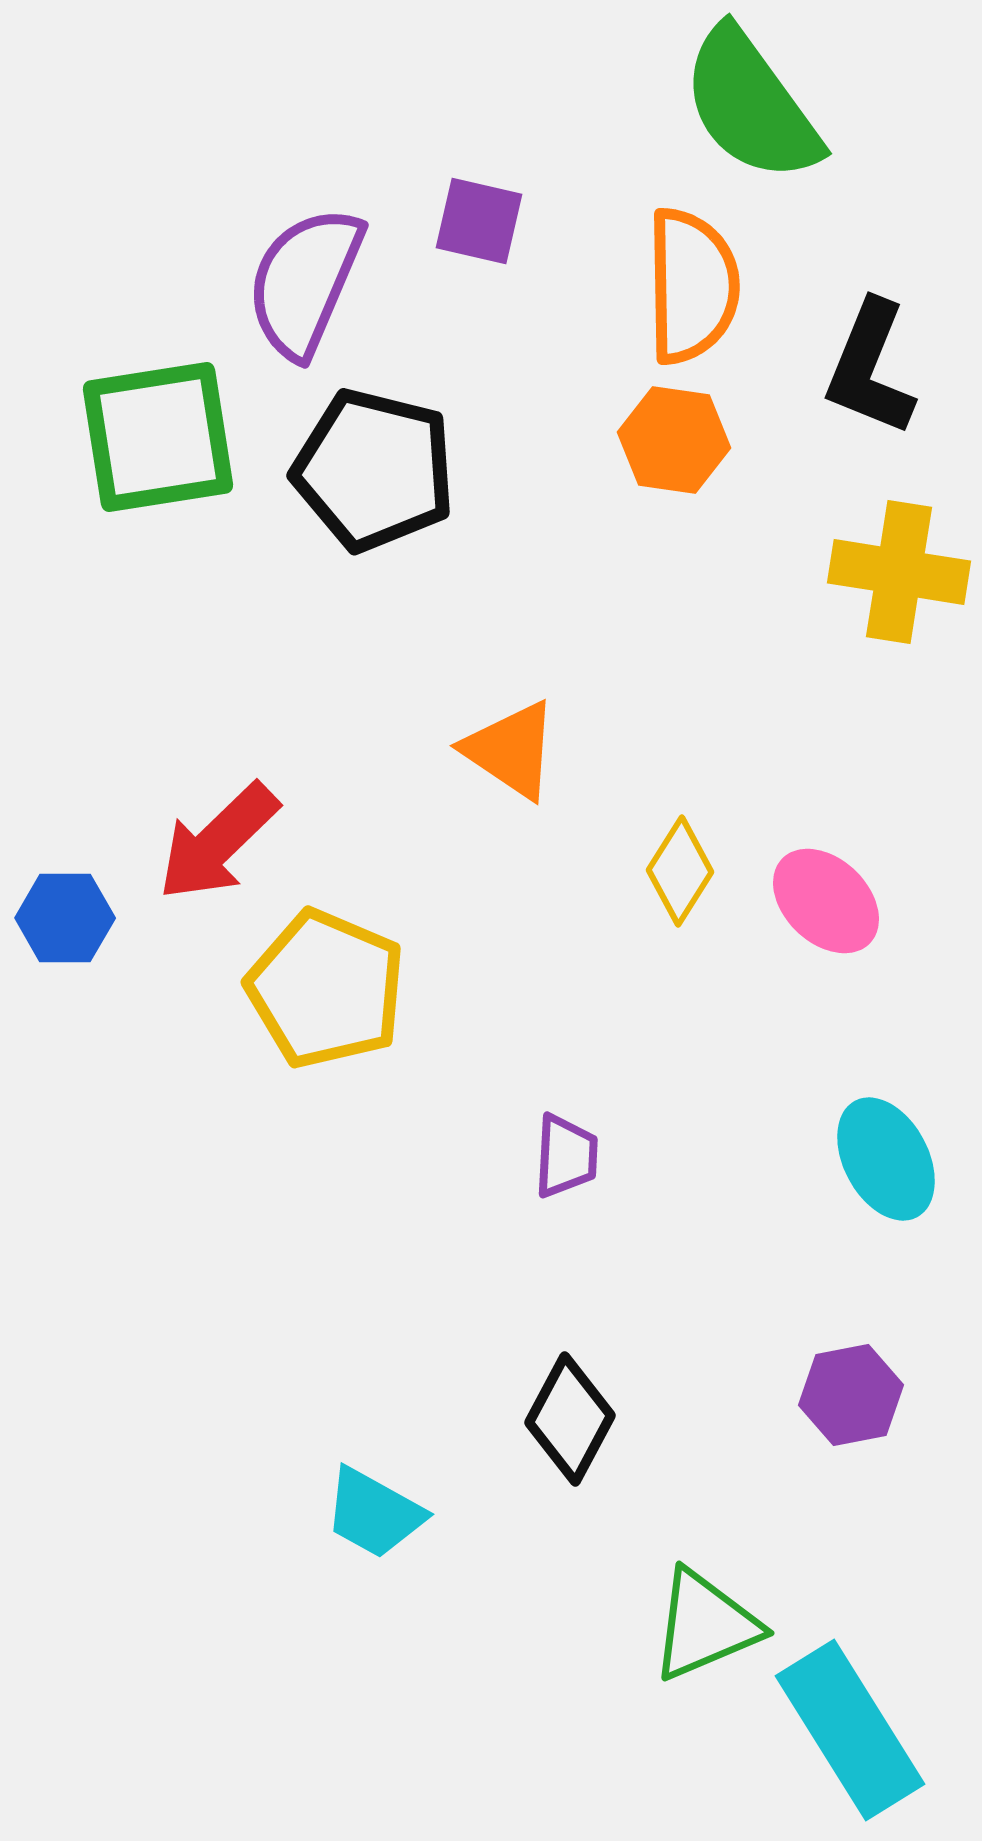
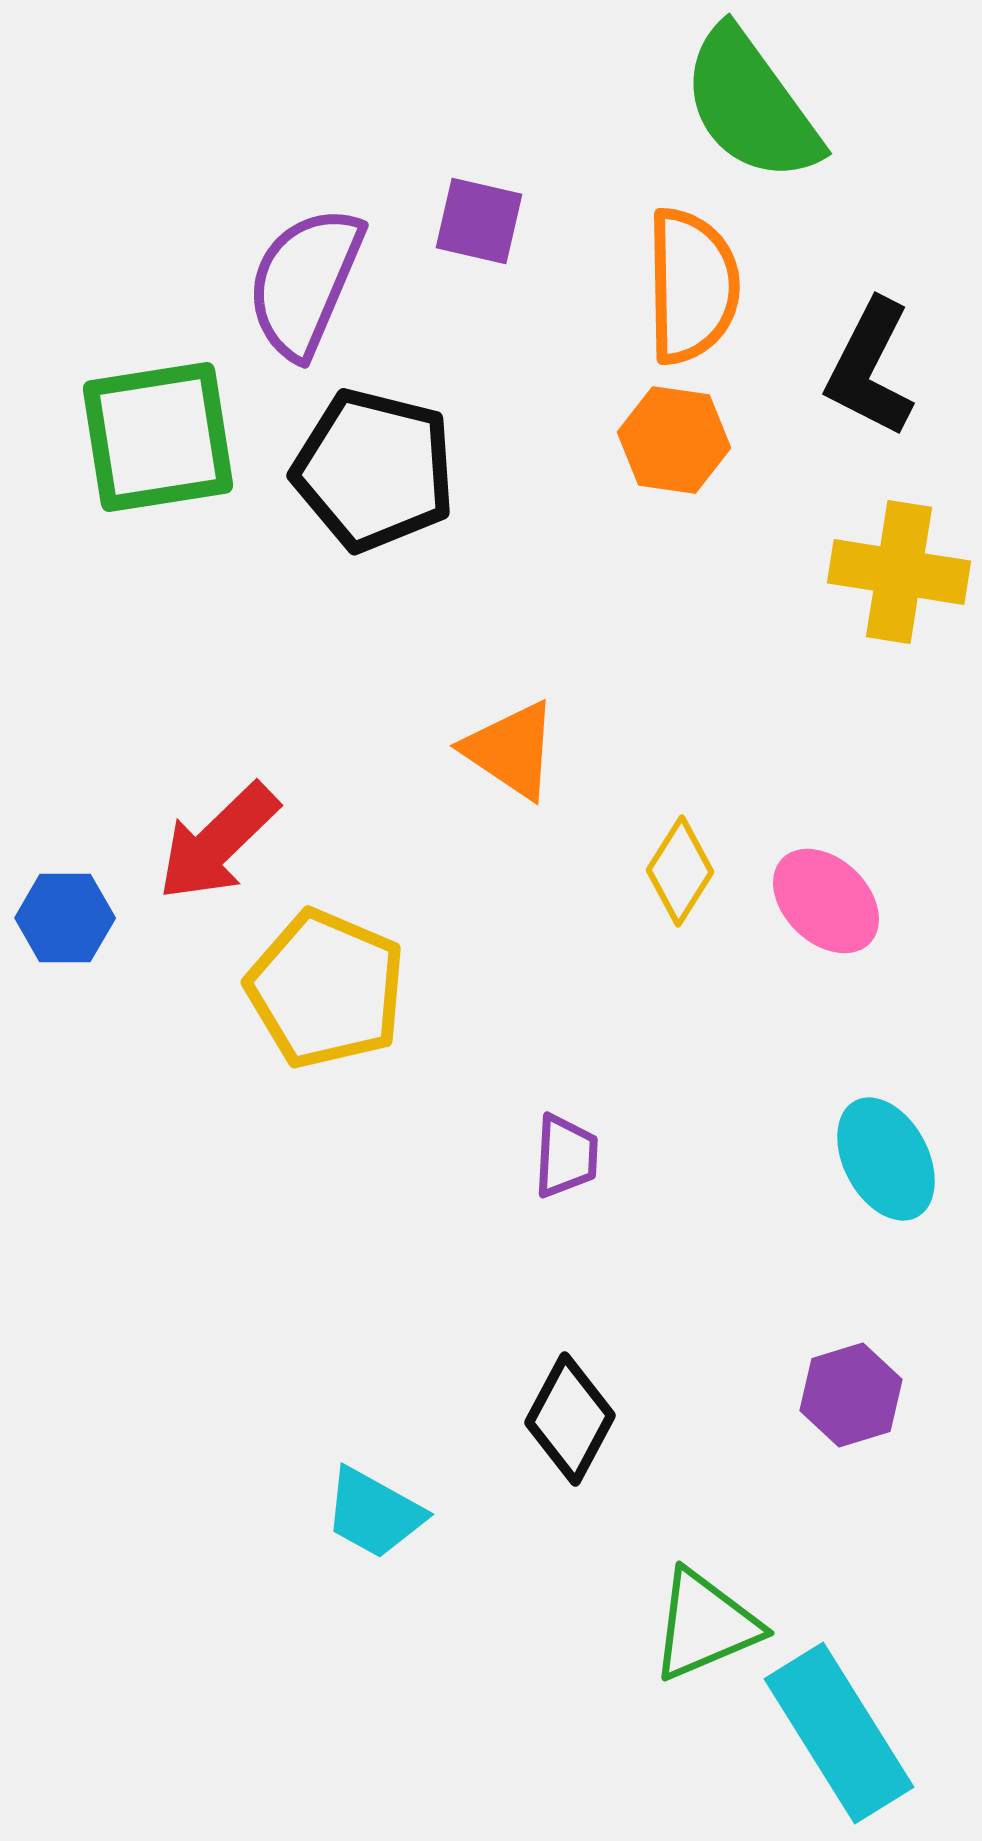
black L-shape: rotated 5 degrees clockwise
purple hexagon: rotated 6 degrees counterclockwise
cyan rectangle: moved 11 px left, 3 px down
